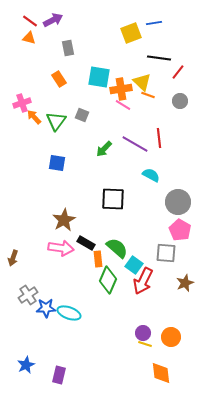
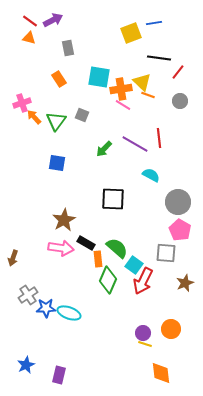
orange circle at (171, 337): moved 8 px up
